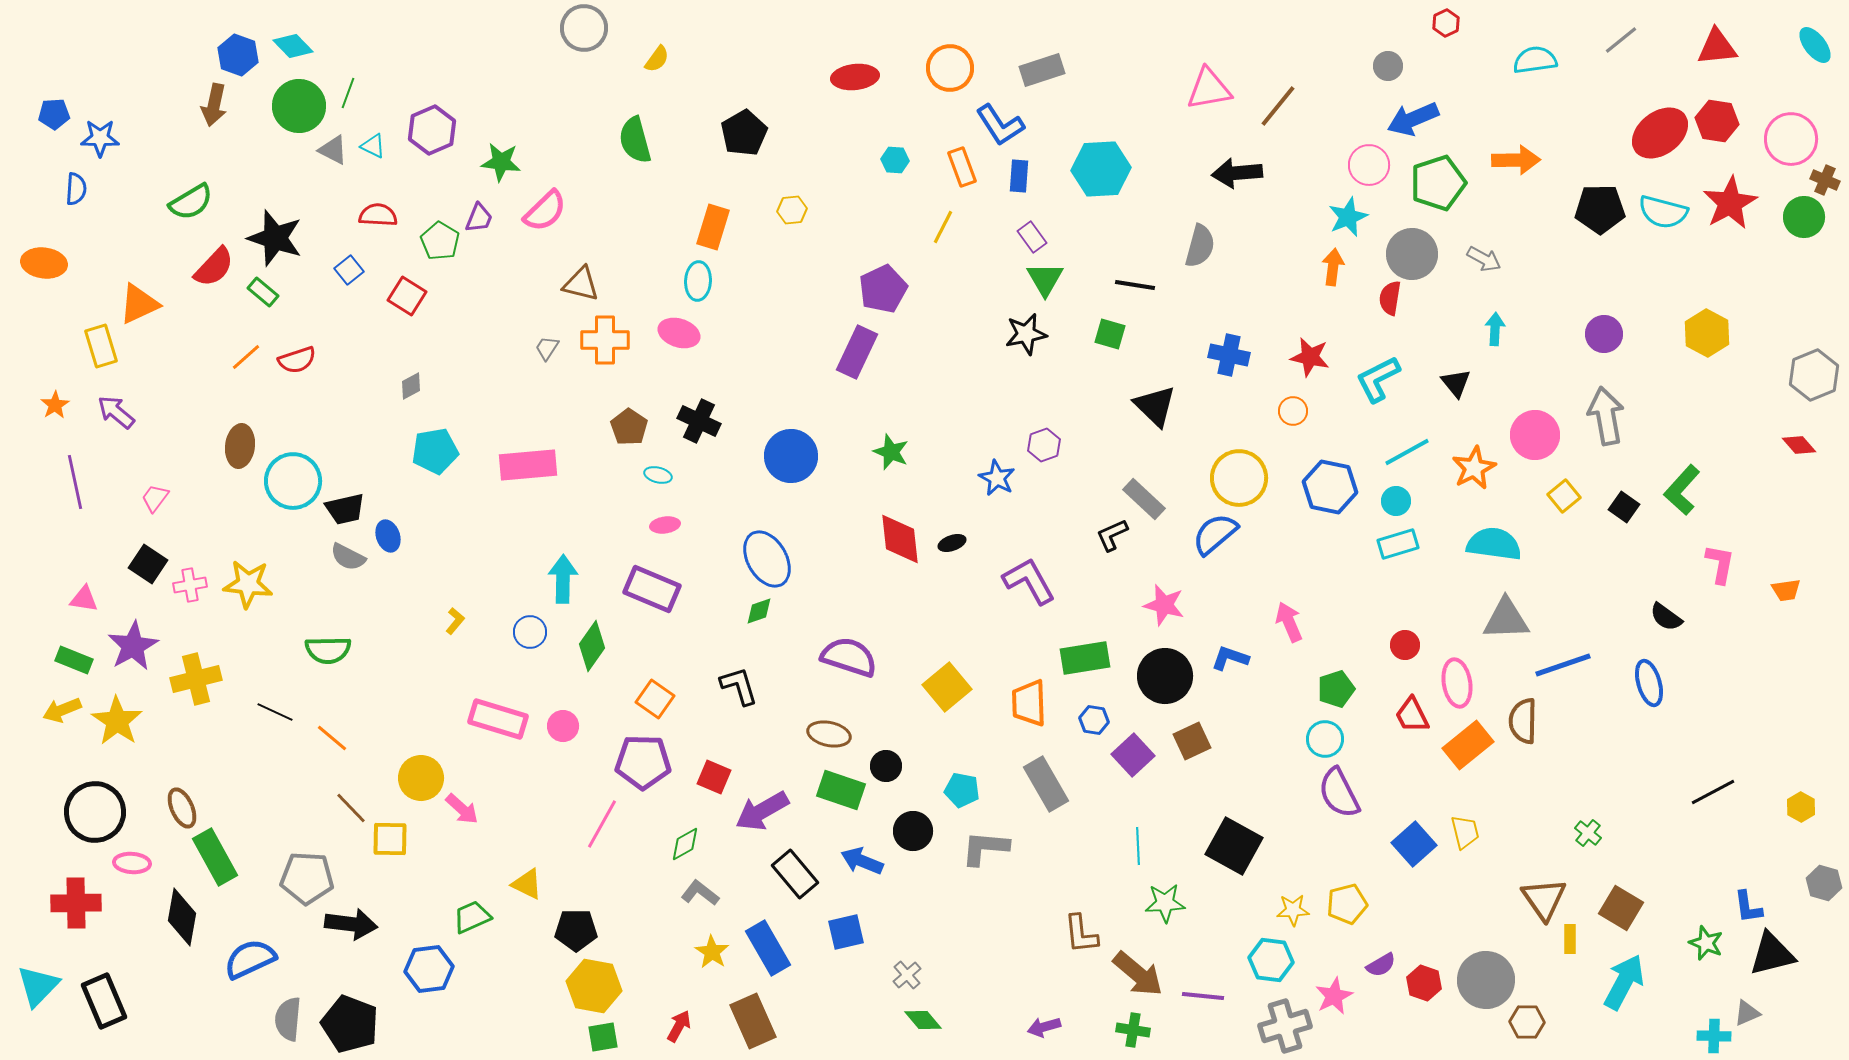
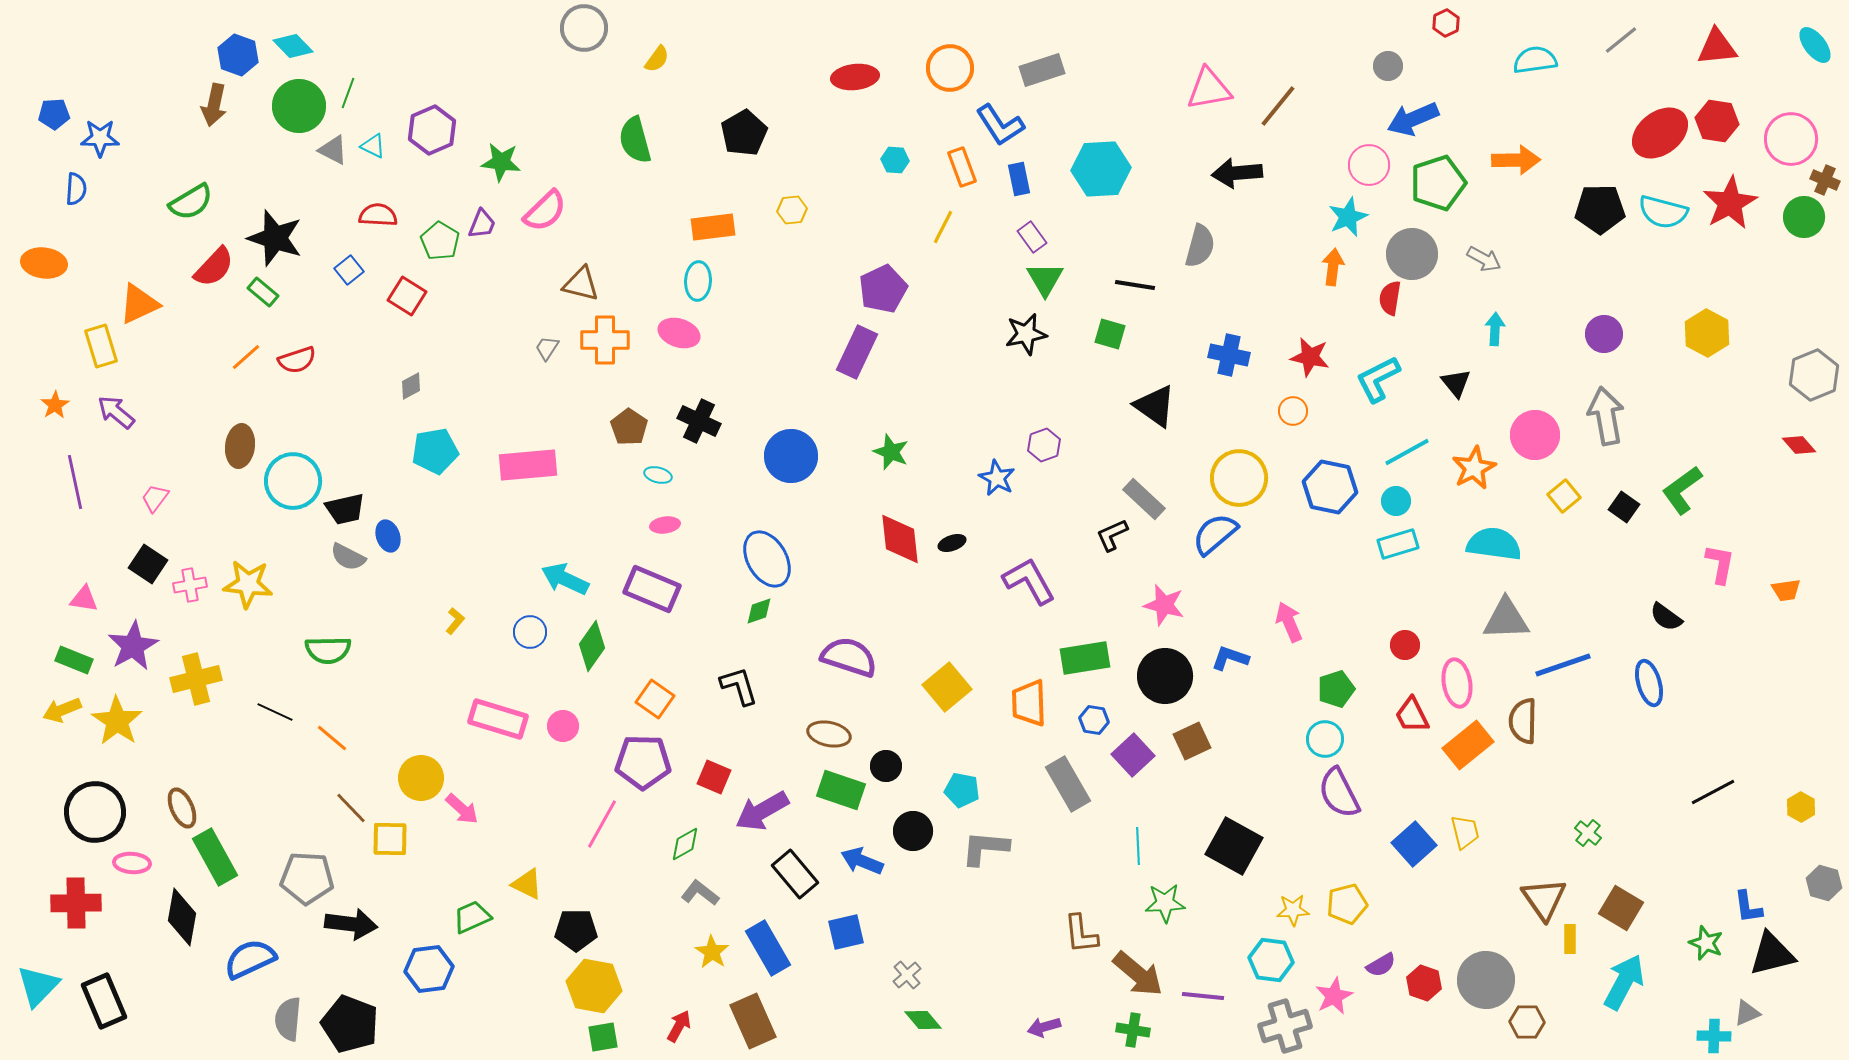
blue rectangle at (1019, 176): moved 3 px down; rotated 16 degrees counterclockwise
purple trapezoid at (479, 218): moved 3 px right, 6 px down
orange rectangle at (713, 227): rotated 66 degrees clockwise
black triangle at (1155, 406): rotated 9 degrees counterclockwise
green L-shape at (1682, 490): rotated 12 degrees clockwise
cyan arrow at (563, 579): moved 2 px right; rotated 66 degrees counterclockwise
gray rectangle at (1046, 784): moved 22 px right
